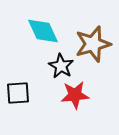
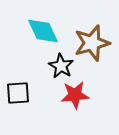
brown star: moved 1 px left, 1 px up
